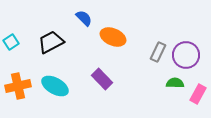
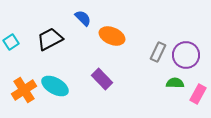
blue semicircle: moved 1 px left
orange ellipse: moved 1 px left, 1 px up
black trapezoid: moved 1 px left, 3 px up
orange cross: moved 6 px right, 4 px down; rotated 20 degrees counterclockwise
